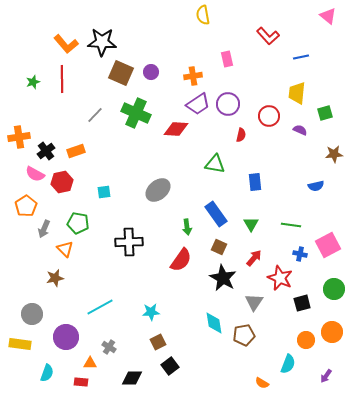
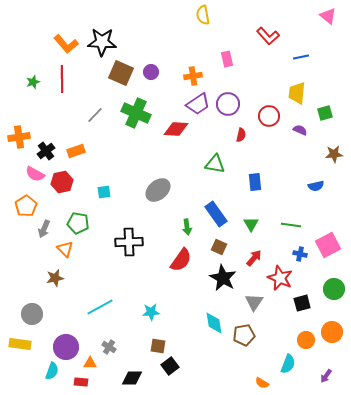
purple circle at (66, 337): moved 10 px down
brown square at (158, 342): moved 4 px down; rotated 35 degrees clockwise
cyan semicircle at (47, 373): moved 5 px right, 2 px up
